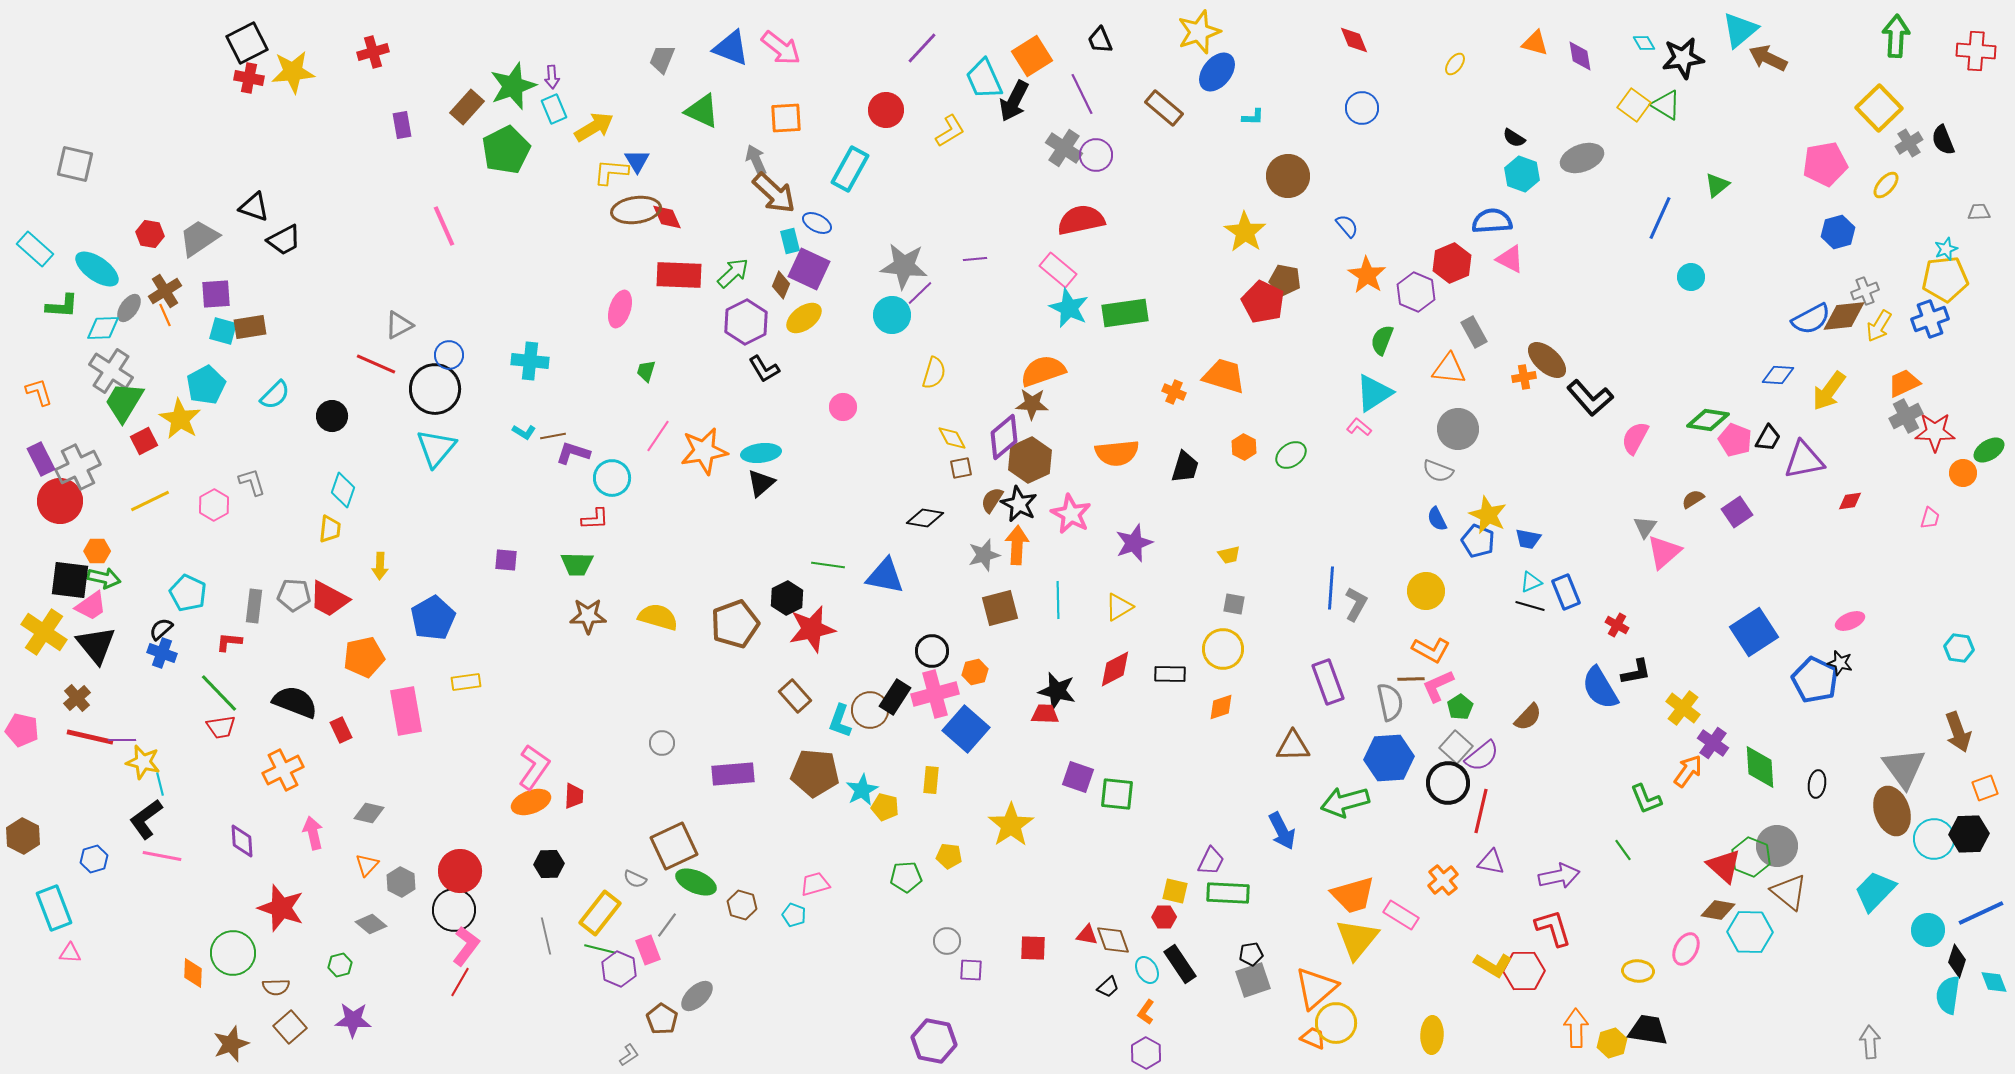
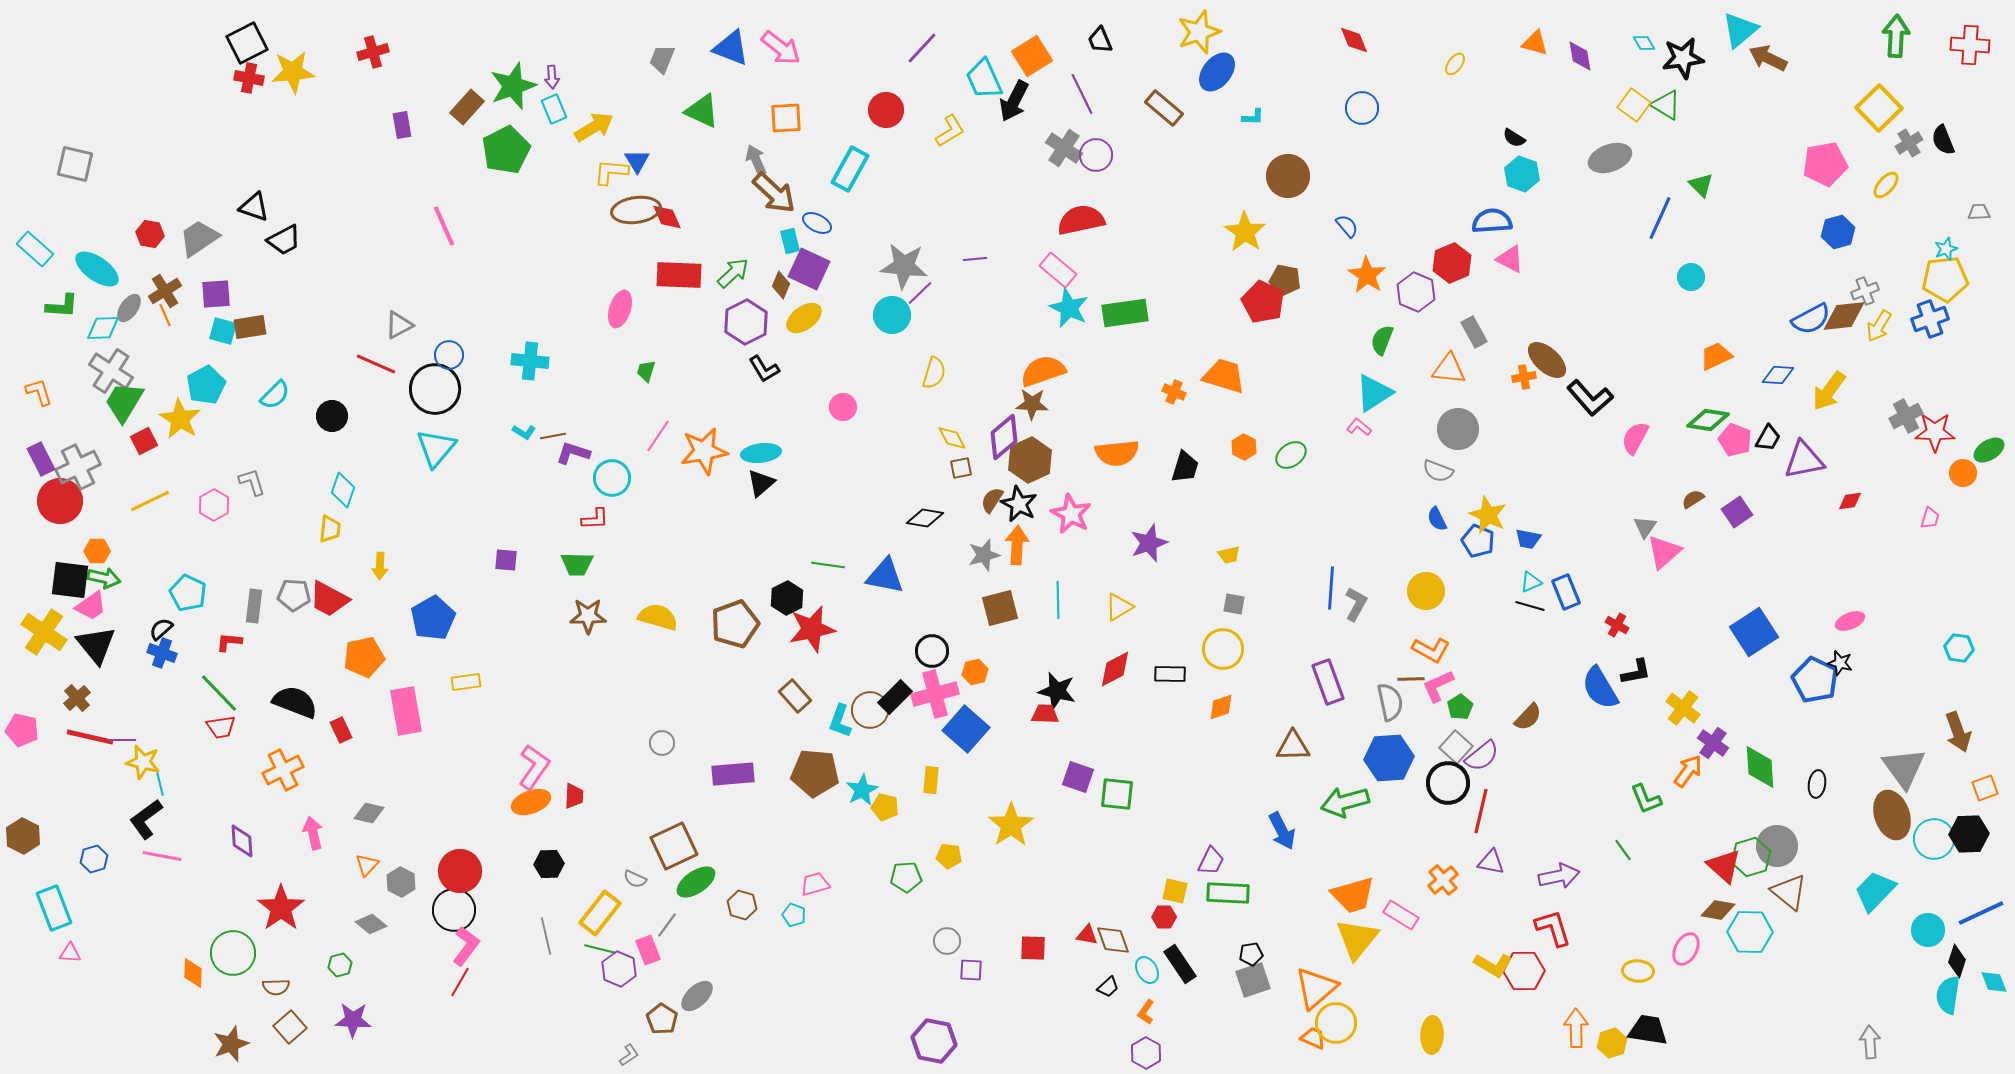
red cross at (1976, 51): moved 6 px left, 6 px up
gray ellipse at (1582, 158): moved 28 px right
green triangle at (1717, 185): moved 16 px left; rotated 36 degrees counterclockwise
orange trapezoid at (1904, 383): moved 188 px left, 27 px up
purple star at (1134, 543): moved 15 px right
black rectangle at (895, 697): rotated 12 degrees clockwise
brown ellipse at (1892, 811): moved 4 px down
green hexagon at (1751, 857): rotated 21 degrees clockwise
green ellipse at (696, 882): rotated 57 degrees counterclockwise
red star at (281, 908): rotated 18 degrees clockwise
